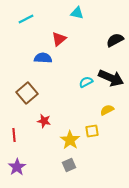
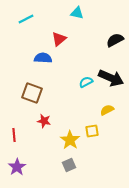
brown square: moved 5 px right; rotated 30 degrees counterclockwise
